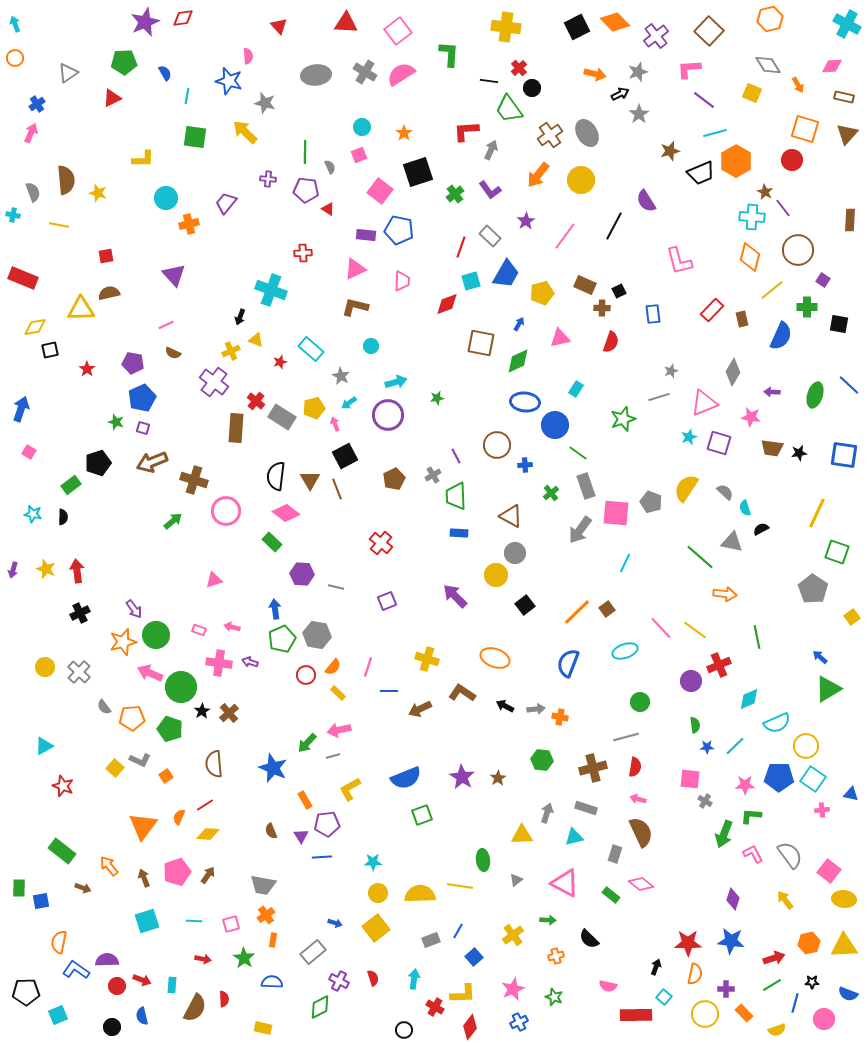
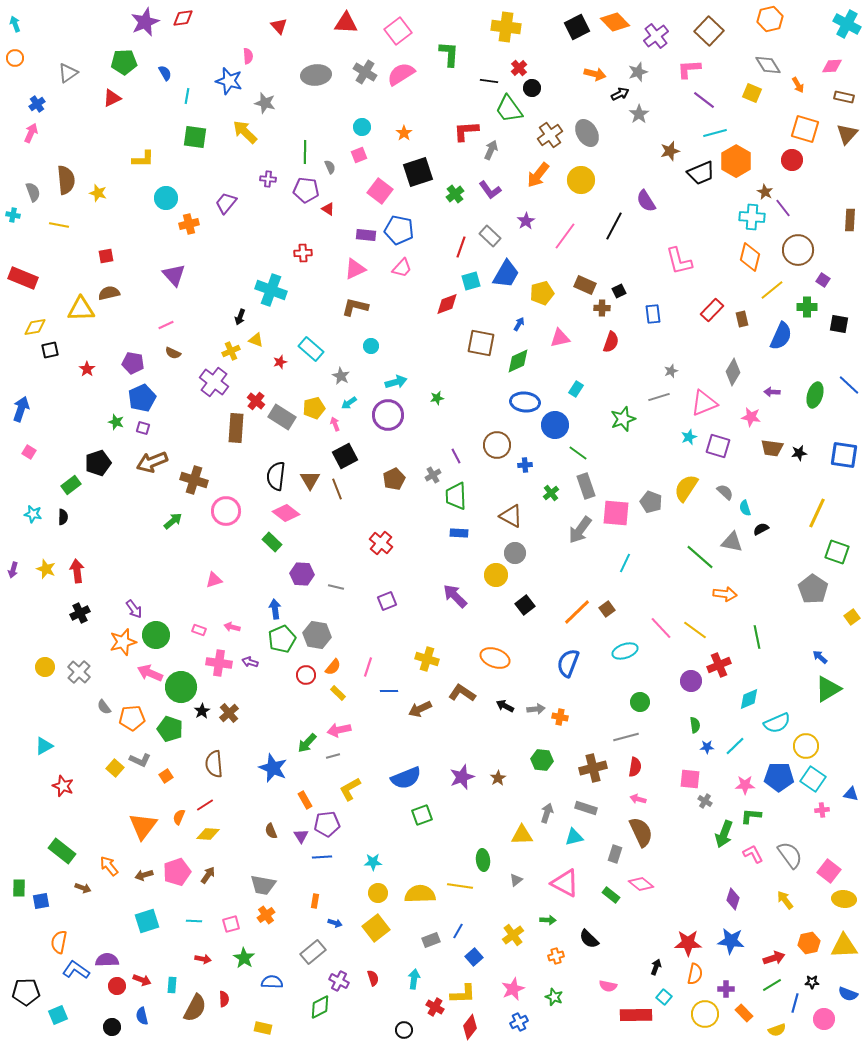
pink trapezoid at (402, 281): moved 13 px up; rotated 40 degrees clockwise
purple square at (719, 443): moved 1 px left, 3 px down
purple star at (462, 777): rotated 20 degrees clockwise
brown arrow at (144, 878): moved 3 px up; rotated 84 degrees counterclockwise
orange rectangle at (273, 940): moved 42 px right, 39 px up
